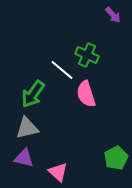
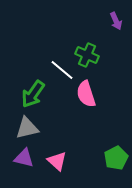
purple arrow: moved 3 px right, 6 px down; rotated 18 degrees clockwise
pink triangle: moved 1 px left, 11 px up
